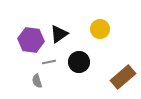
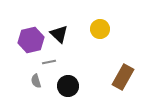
black triangle: rotated 42 degrees counterclockwise
purple hexagon: rotated 20 degrees counterclockwise
black circle: moved 11 px left, 24 px down
brown rectangle: rotated 20 degrees counterclockwise
gray semicircle: moved 1 px left
